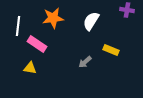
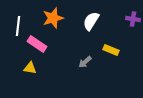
purple cross: moved 6 px right, 9 px down
orange star: rotated 10 degrees counterclockwise
